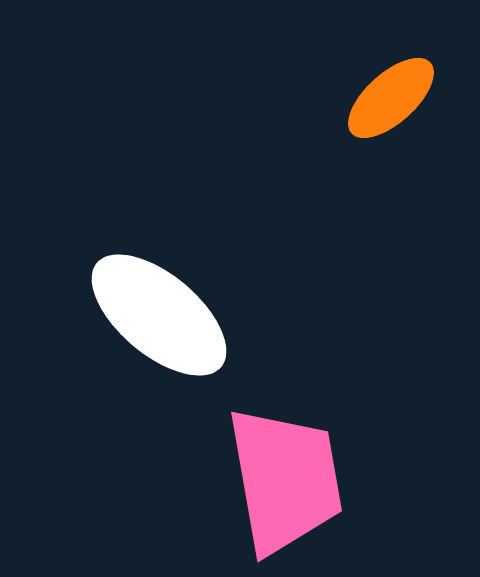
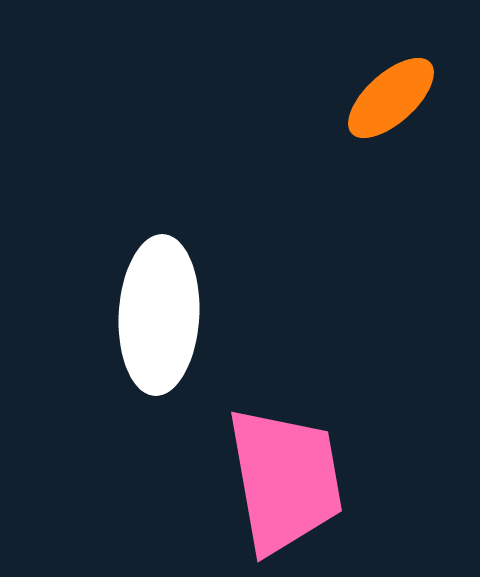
white ellipse: rotated 53 degrees clockwise
